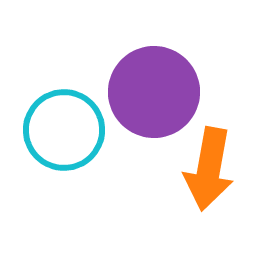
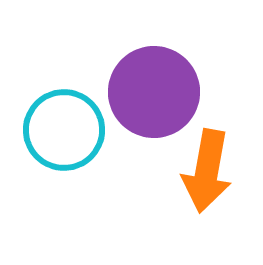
orange arrow: moved 2 px left, 2 px down
